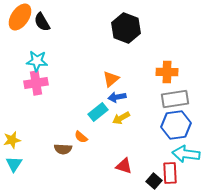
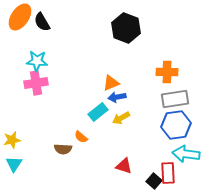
orange triangle: moved 4 px down; rotated 18 degrees clockwise
red rectangle: moved 2 px left
